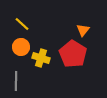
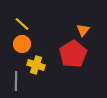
orange circle: moved 1 px right, 3 px up
red pentagon: rotated 8 degrees clockwise
yellow cross: moved 5 px left, 7 px down
